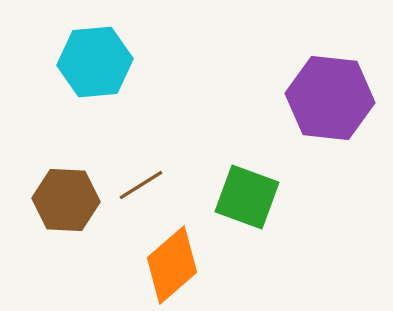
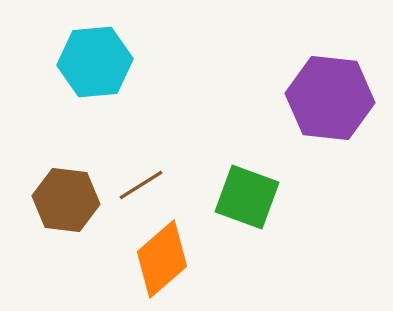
brown hexagon: rotated 4 degrees clockwise
orange diamond: moved 10 px left, 6 px up
